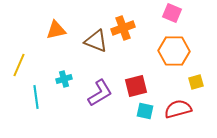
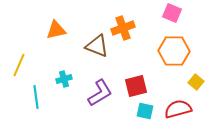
brown triangle: moved 1 px right, 5 px down
yellow square: rotated 35 degrees counterclockwise
